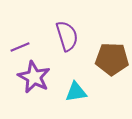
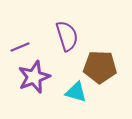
brown pentagon: moved 12 px left, 8 px down
purple star: rotated 24 degrees clockwise
cyan triangle: rotated 25 degrees clockwise
